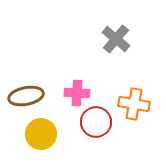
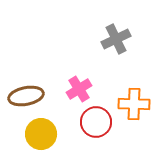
gray cross: rotated 24 degrees clockwise
pink cross: moved 2 px right, 4 px up; rotated 35 degrees counterclockwise
orange cross: rotated 8 degrees counterclockwise
